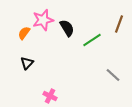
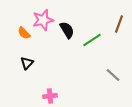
black semicircle: moved 2 px down
orange semicircle: rotated 80 degrees counterclockwise
pink cross: rotated 32 degrees counterclockwise
